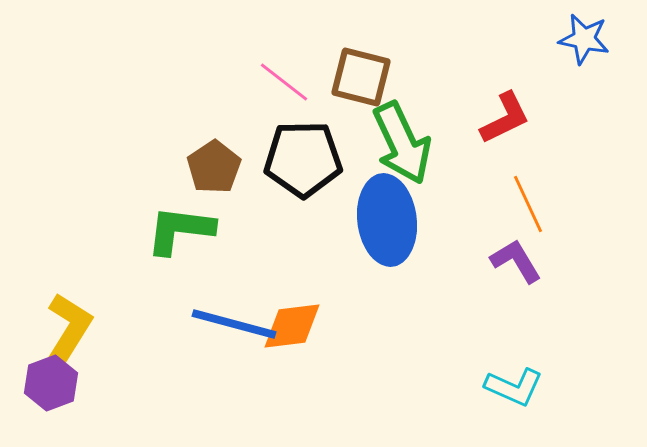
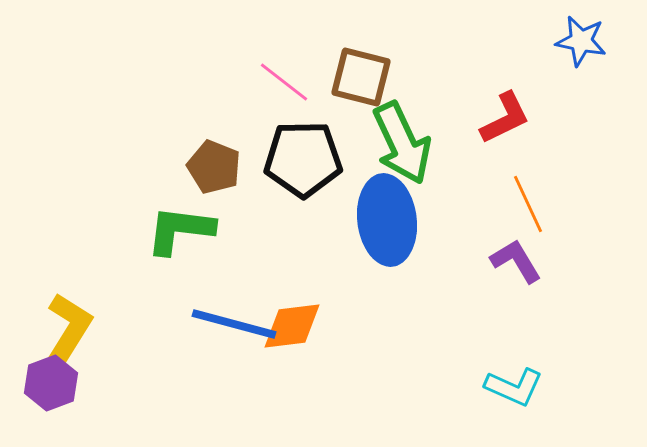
blue star: moved 3 px left, 2 px down
brown pentagon: rotated 16 degrees counterclockwise
